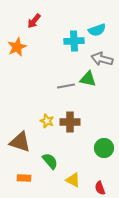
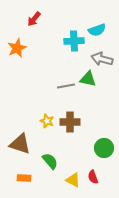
red arrow: moved 2 px up
orange star: moved 1 px down
brown triangle: moved 2 px down
red semicircle: moved 7 px left, 11 px up
